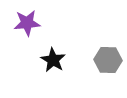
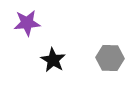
gray hexagon: moved 2 px right, 2 px up
